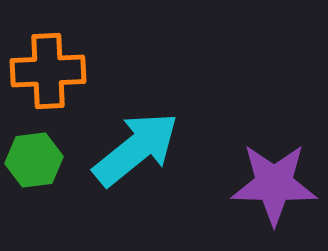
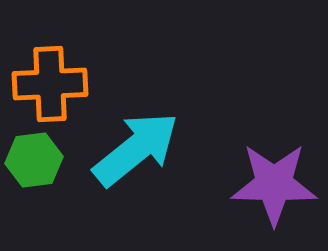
orange cross: moved 2 px right, 13 px down
